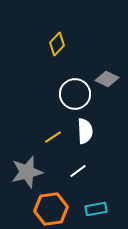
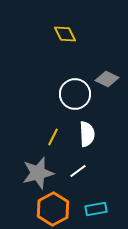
yellow diamond: moved 8 px right, 10 px up; rotated 70 degrees counterclockwise
white semicircle: moved 2 px right, 3 px down
yellow line: rotated 30 degrees counterclockwise
gray star: moved 11 px right, 1 px down
orange hexagon: moved 2 px right; rotated 20 degrees counterclockwise
